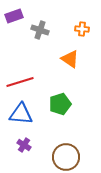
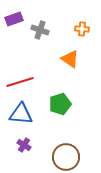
purple rectangle: moved 3 px down
